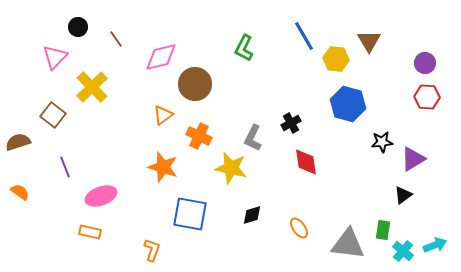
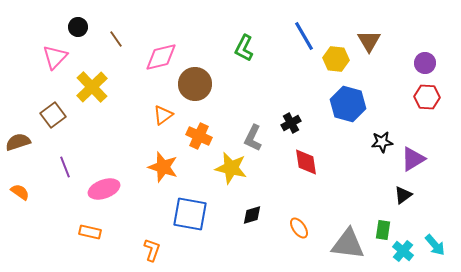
brown square: rotated 15 degrees clockwise
pink ellipse: moved 3 px right, 7 px up
cyan arrow: rotated 70 degrees clockwise
